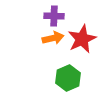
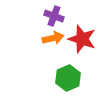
purple cross: rotated 18 degrees clockwise
red star: rotated 28 degrees counterclockwise
